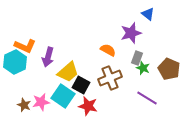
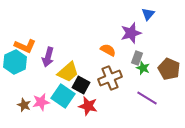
blue triangle: rotated 32 degrees clockwise
